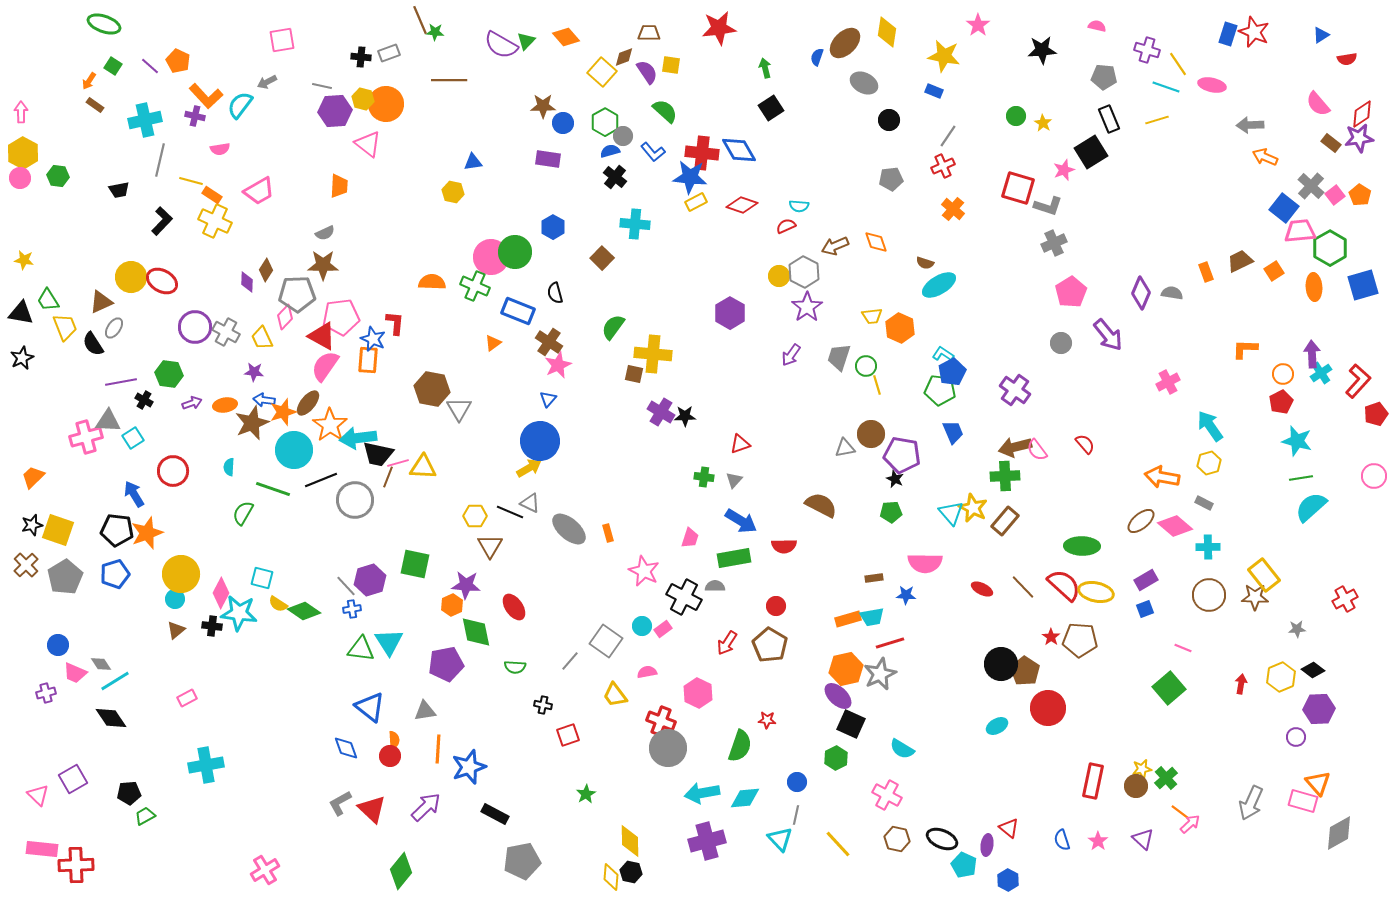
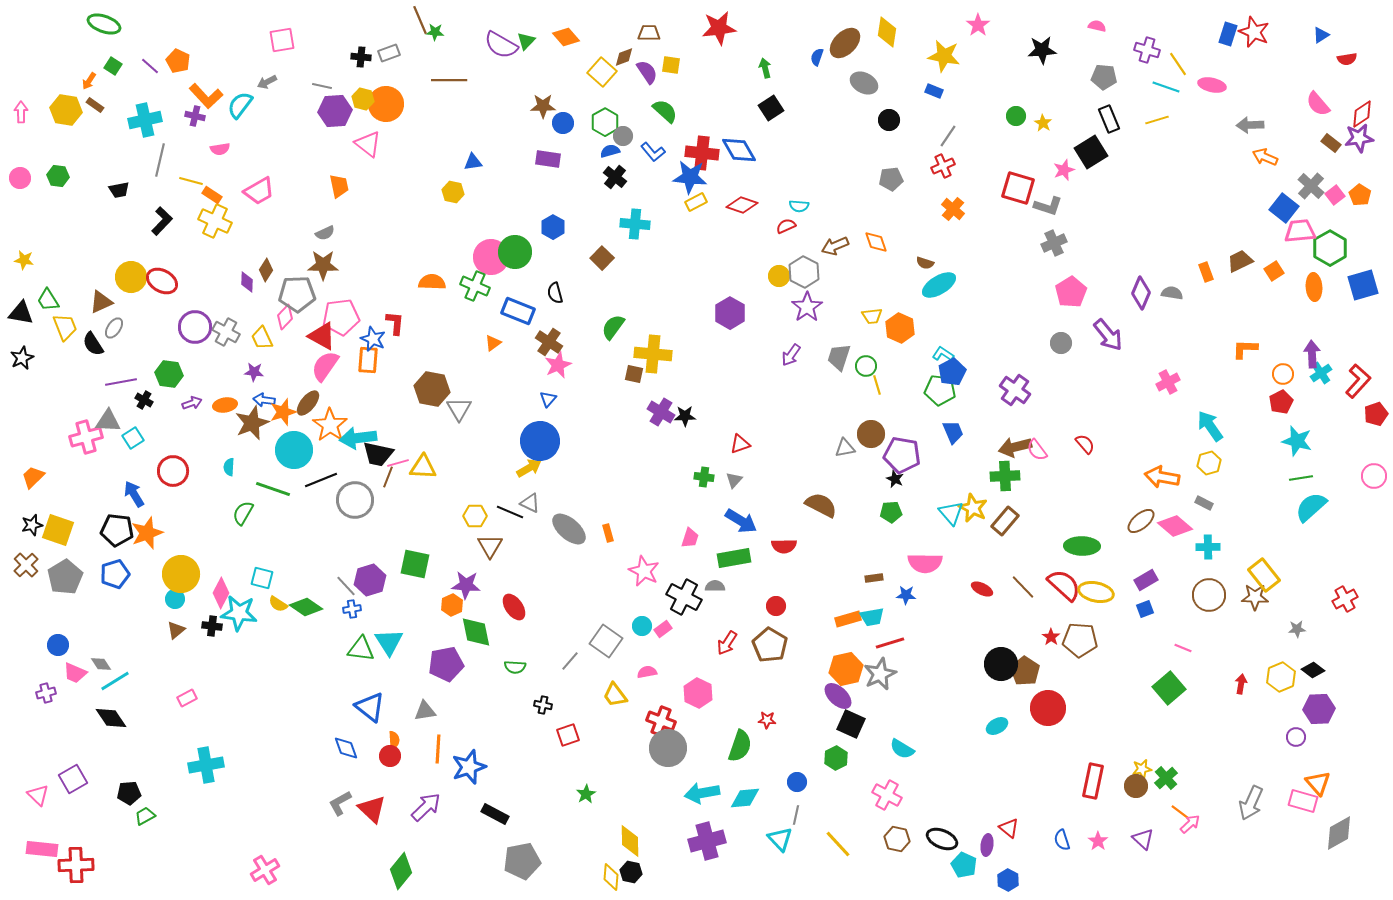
yellow hexagon at (23, 153): moved 43 px right, 43 px up; rotated 20 degrees counterclockwise
orange trapezoid at (339, 186): rotated 15 degrees counterclockwise
green diamond at (304, 611): moved 2 px right, 4 px up
